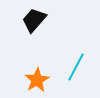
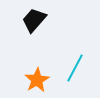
cyan line: moved 1 px left, 1 px down
